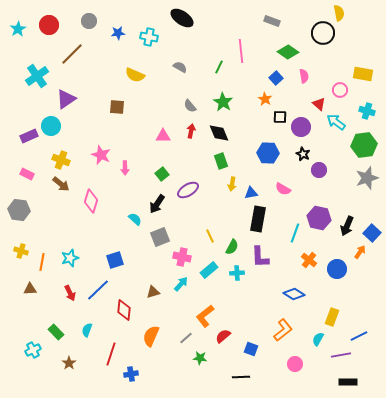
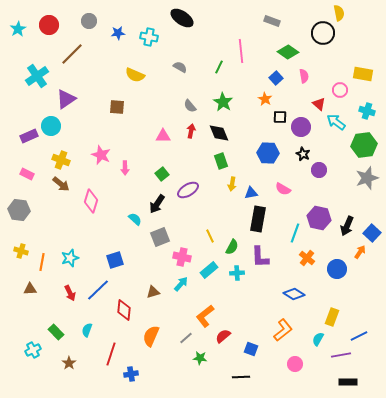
orange cross at (309, 260): moved 2 px left, 2 px up
